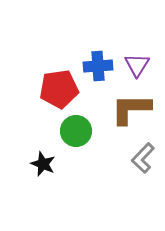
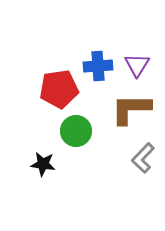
black star: rotated 15 degrees counterclockwise
